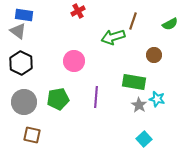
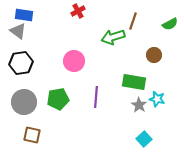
black hexagon: rotated 25 degrees clockwise
